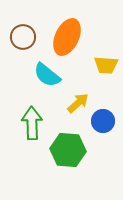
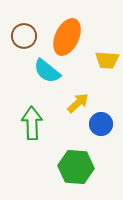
brown circle: moved 1 px right, 1 px up
yellow trapezoid: moved 1 px right, 5 px up
cyan semicircle: moved 4 px up
blue circle: moved 2 px left, 3 px down
green hexagon: moved 8 px right, 17 px down
